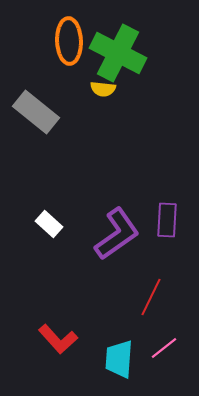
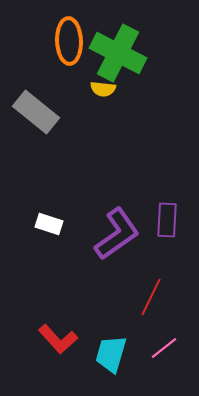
white rectangle: rotated 24 degrees counterclockwise
cyan trapezoid: moved 8 px left, 5 px up; rotated 12 degrees clockwise
